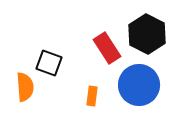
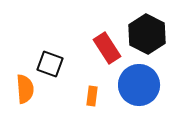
black square: moved 1 px right, 1 px down
orange semicircle: moved 2 px down
